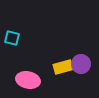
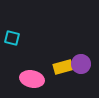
pink ellipse: moved 4 px right, 1 px up
